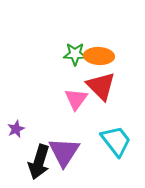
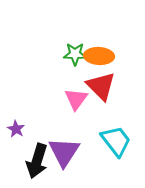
purple star: rotated 18 degrees counterclockwise
black arrow: moved 2 px left, 1 px up
